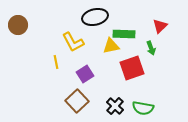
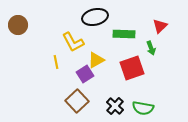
yellow triangle: moved 15 px left, 14 px down; rotated 18 degrees counterclockwise
